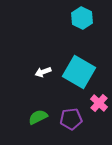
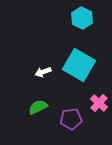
cyan square: moved 7 px up
green semicircle: moved 10 px up
